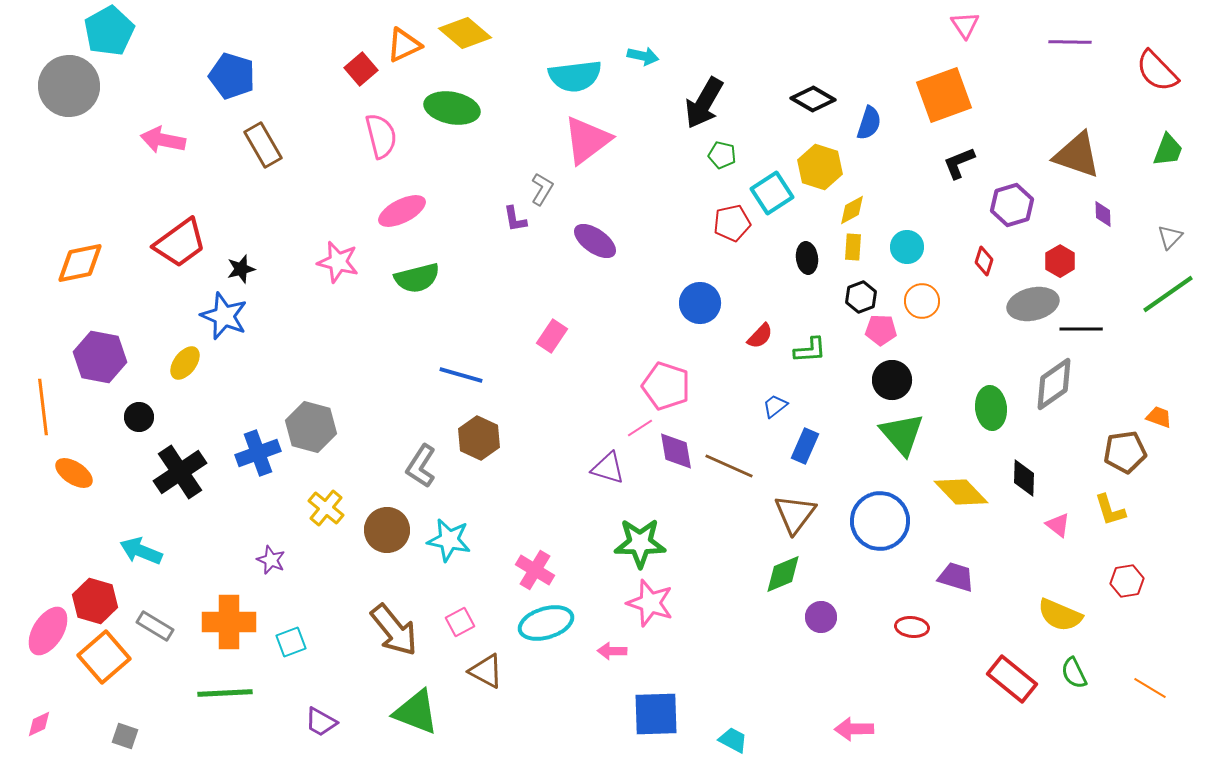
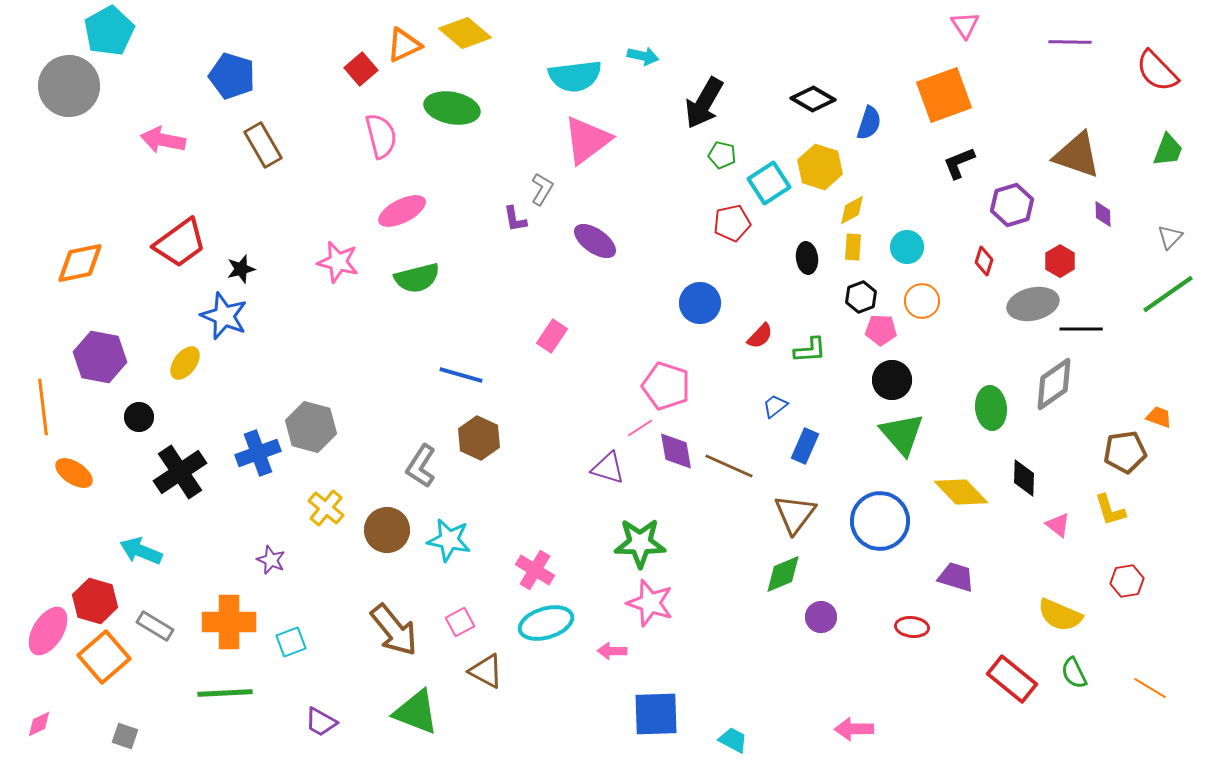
cyan square at (772, 193): moved 3 px left, 10 px up
